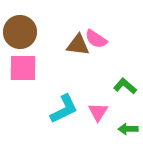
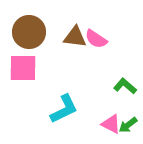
brown circle: moved 9 px right
brown triangle: moved 3 px left, 8 px up
pink triangle: moved 13 px right, 12 px down; rotated 35 degrees counterclockwise
green arrow: moved 4 px up; rotated 36 degrees counterclockwise
